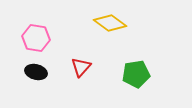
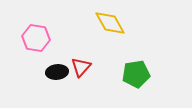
yellow diamond: rotated 24 degrees clockwise
black ellipse: moved 21 px right; rotated 20 degrees counterclockwise
